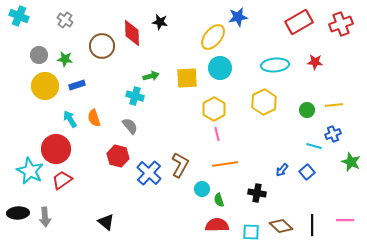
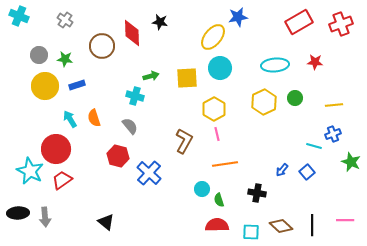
green circle at (307, 110): moved 12 px left, 12 px up
brown L-shape at (180, 165): moved 4 px right, 24 px up
